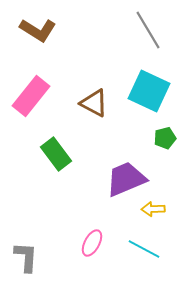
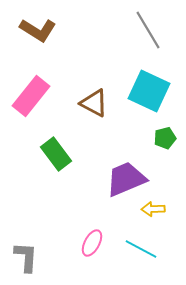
cyan line: moved 3 px left
